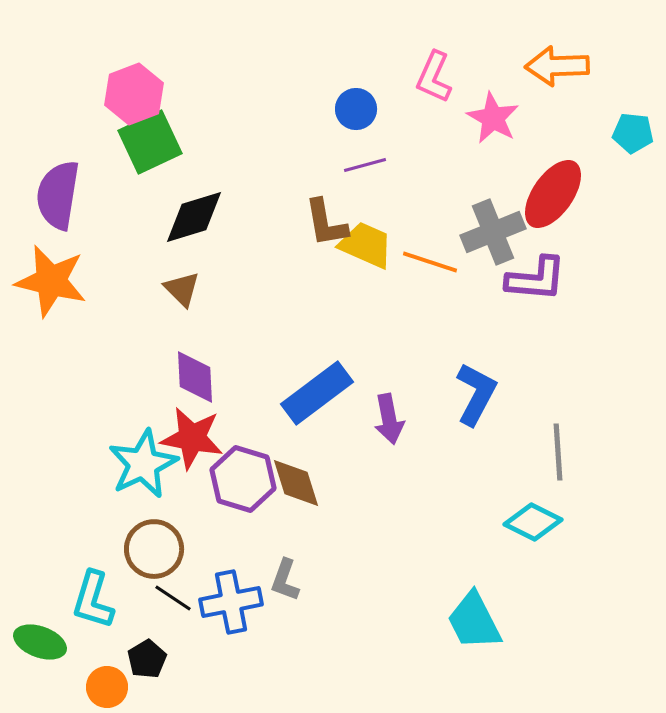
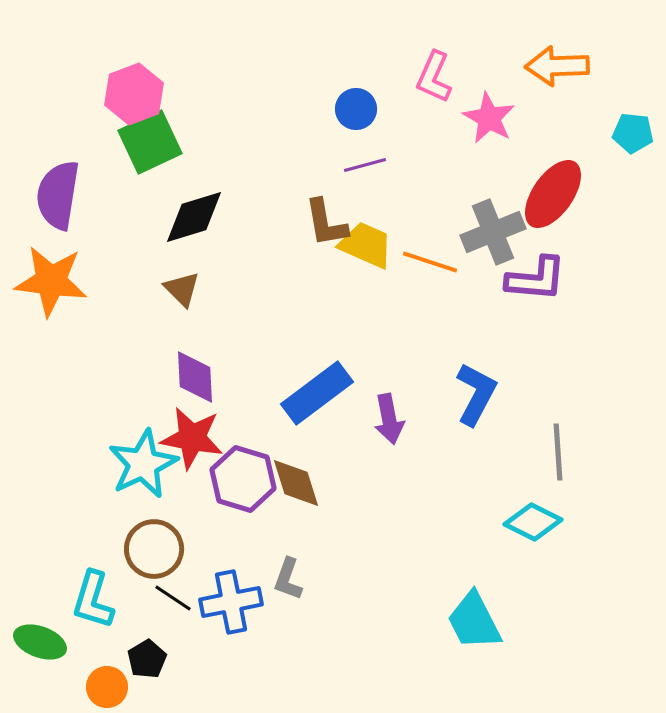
pink star: moved 4 px left
orange star: rotated 6 degrees counterclockwise
gray L-shape: moved 3 px right, 1 px up
